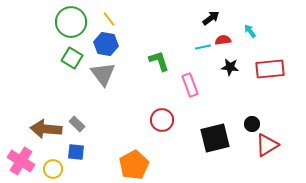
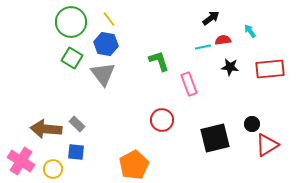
pink rectangle: moved 1 px left, 1 px up
